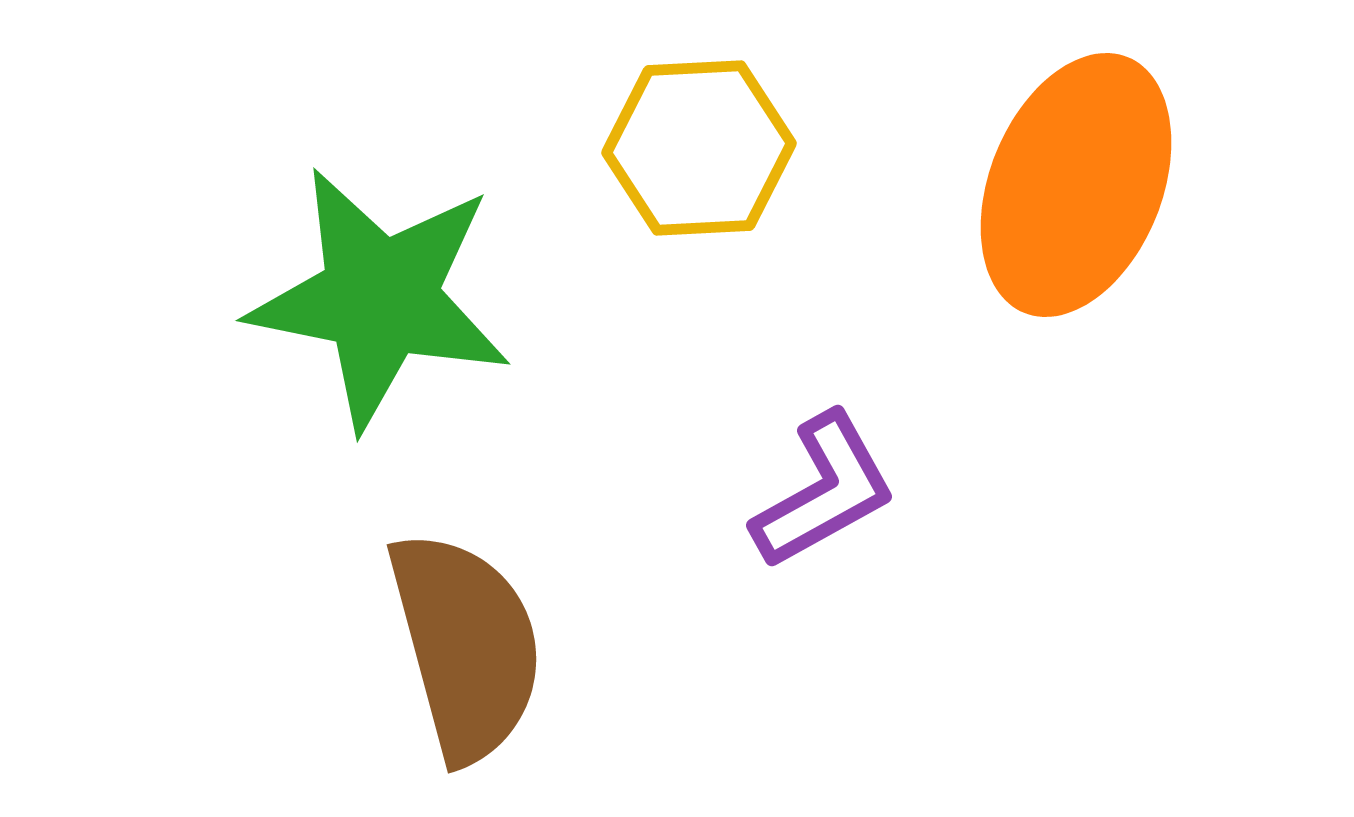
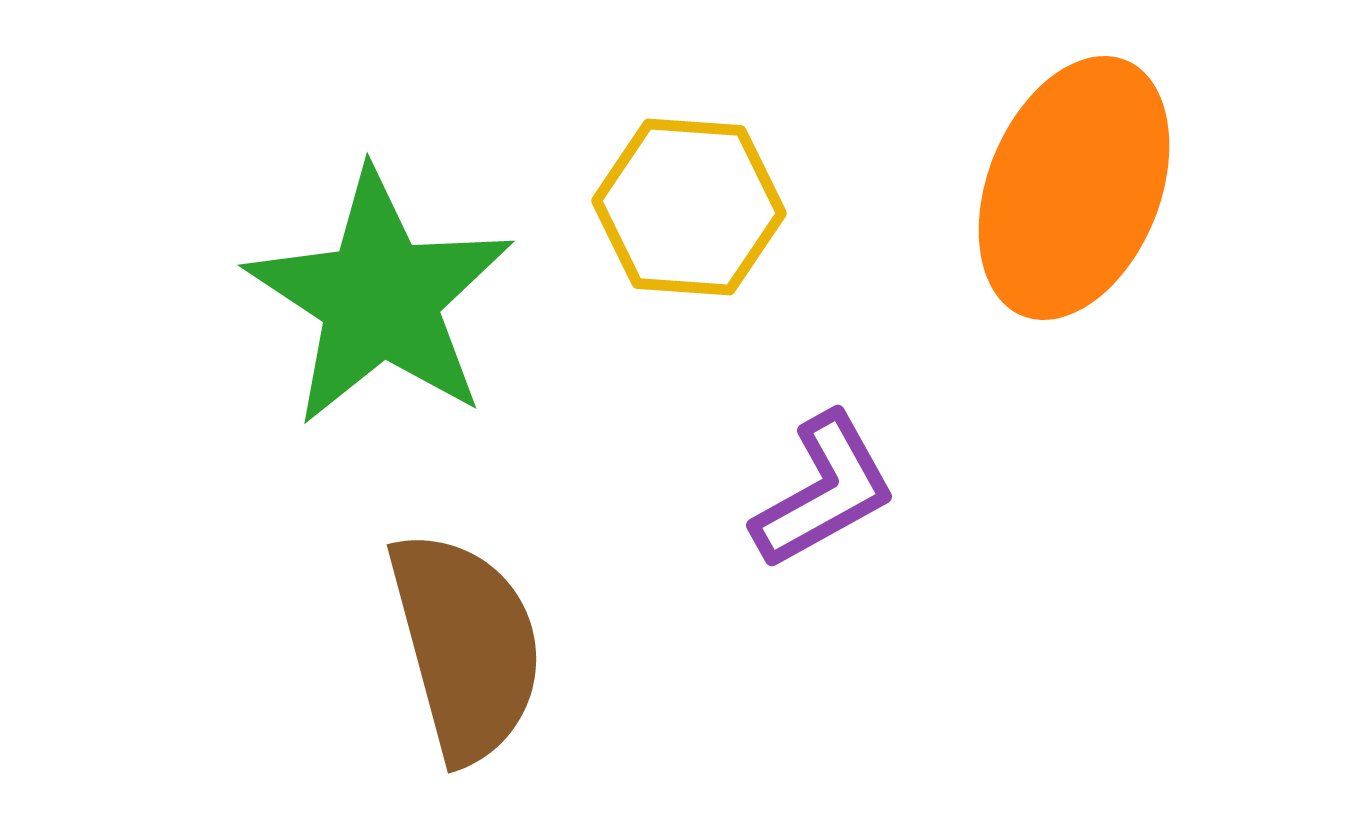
yellow hexagon: moved 10 px left, 59 px down; rotated 7 degrees clockwise
orange ellipse: moved 2 px left, 3 px down
green star: rotated 22 degrees clockwise
